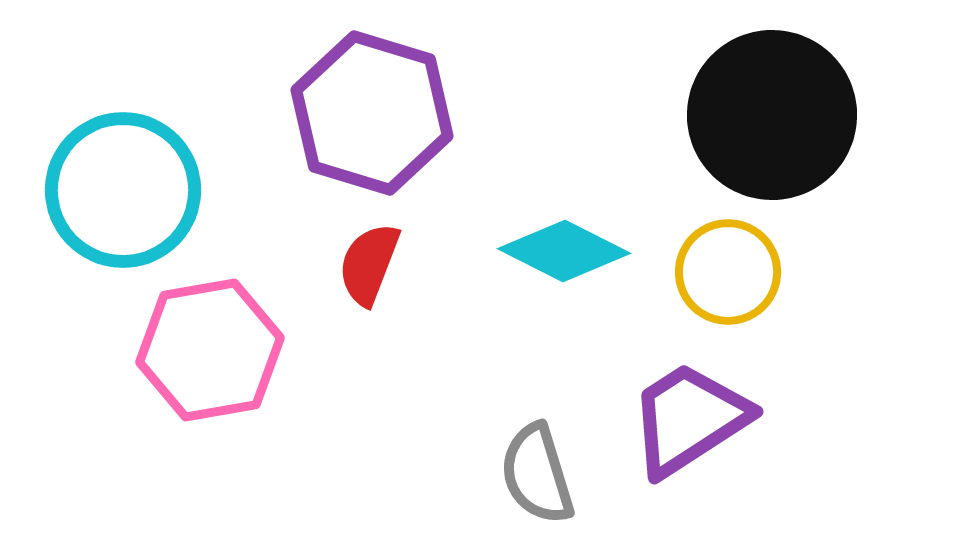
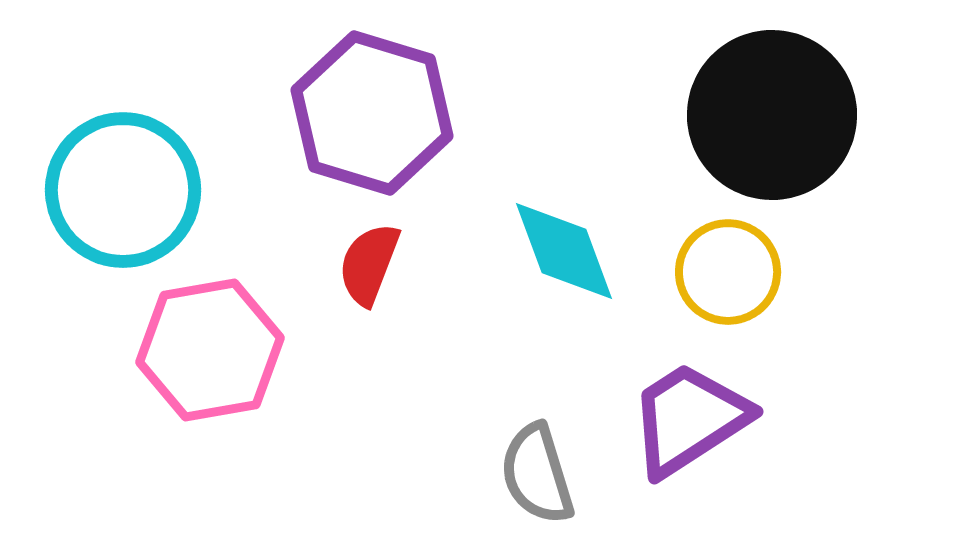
cyan diamond: rotated 43 degrees clockwise
